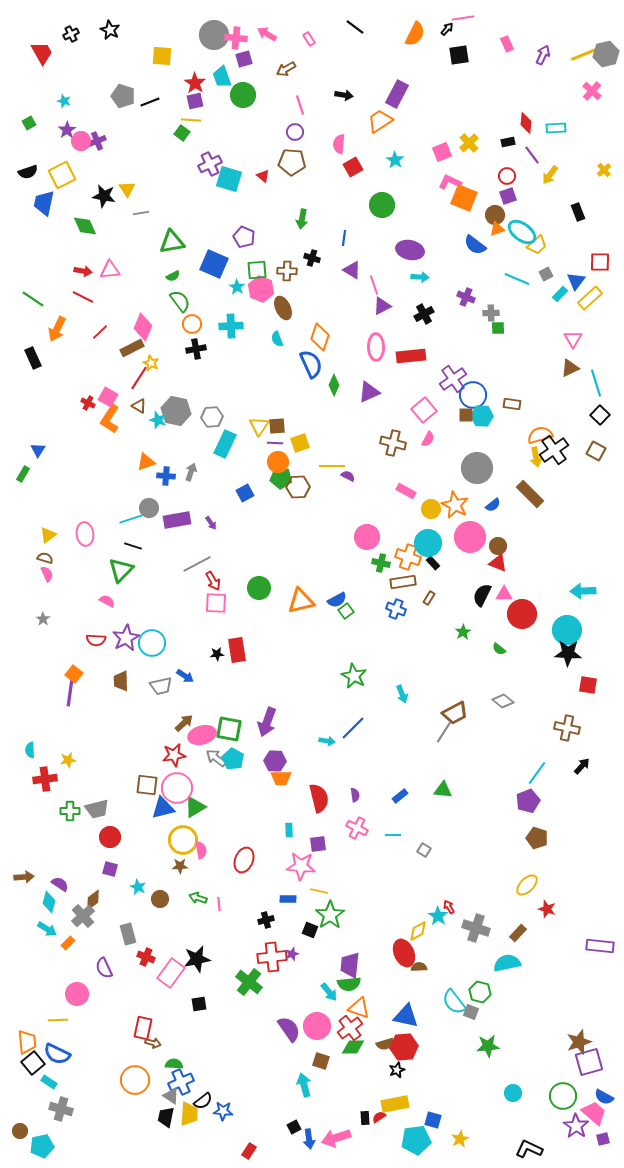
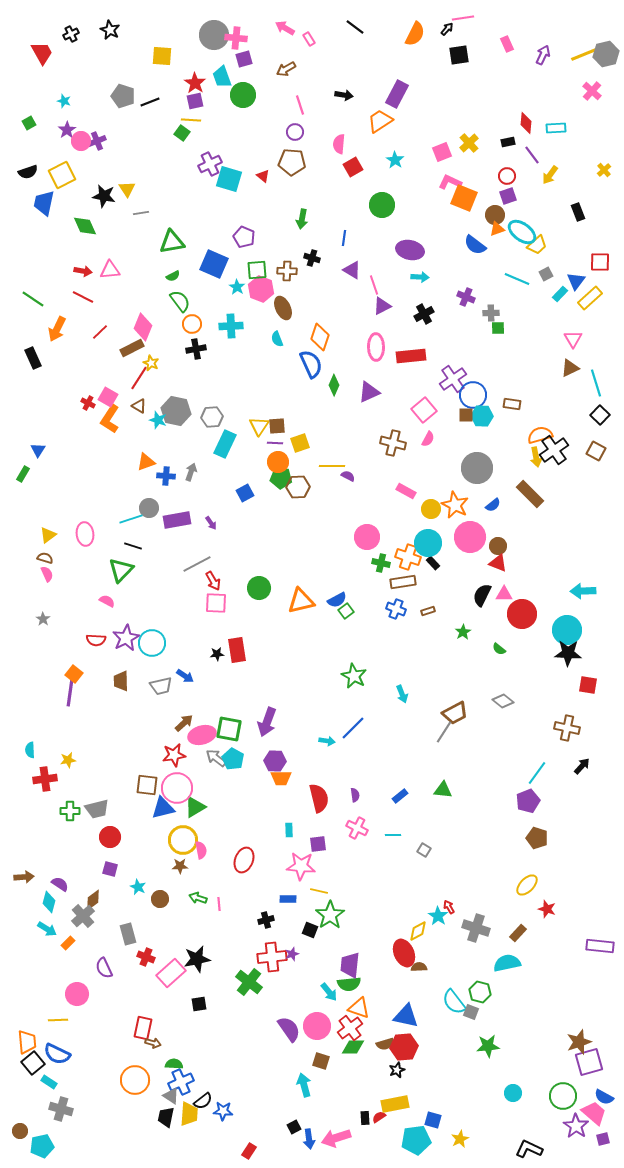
pink arrow at (267, 34): moved 18 px right, 6 px up
brown rectangle at (429, 598): moved 1 px left, 13 px down; rotated 40 degrees clockwise
pink rectangle at (171, 973): rotated 12 degrees clockwise
